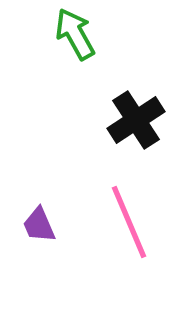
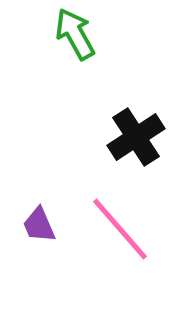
black cross: moved 17 px down
pink line: moved 9 px left, 7 px down; rotated 18 degrees counterclockwise
